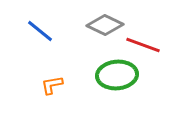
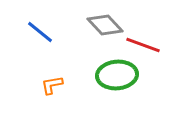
gray diamond: rotated 21 degrees clockwise
blue line: moved 1 px down
